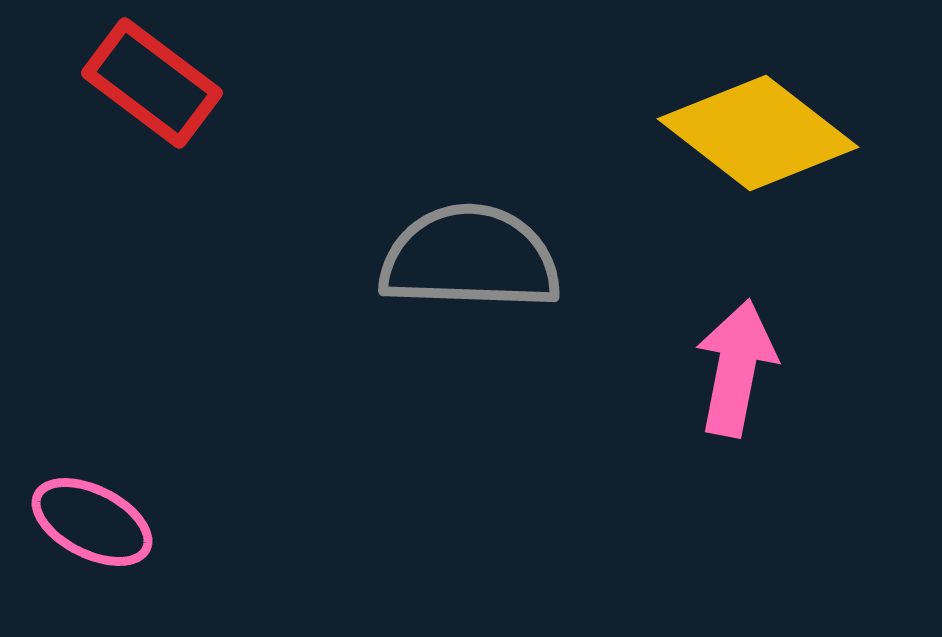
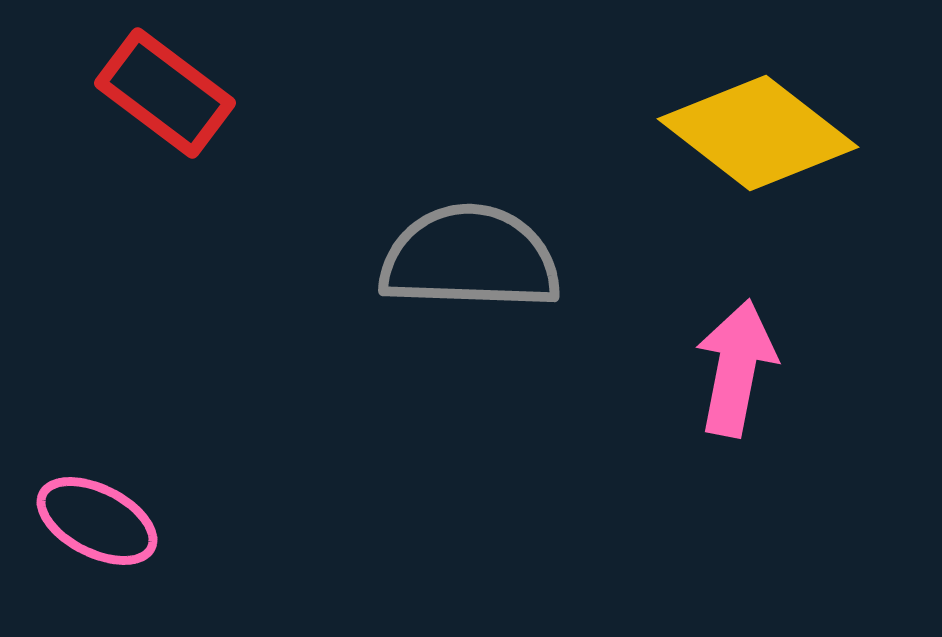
red rectangle: moved 13 px right, 10 px down
pink ellipse: moved 5 px right, 1 px up
